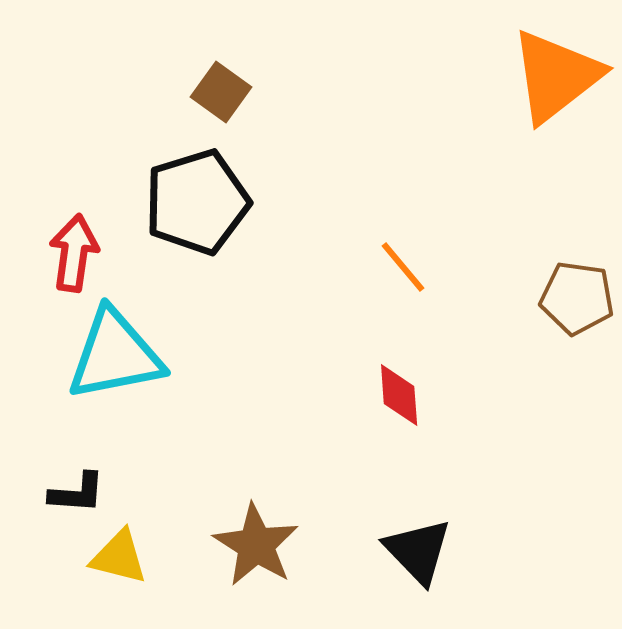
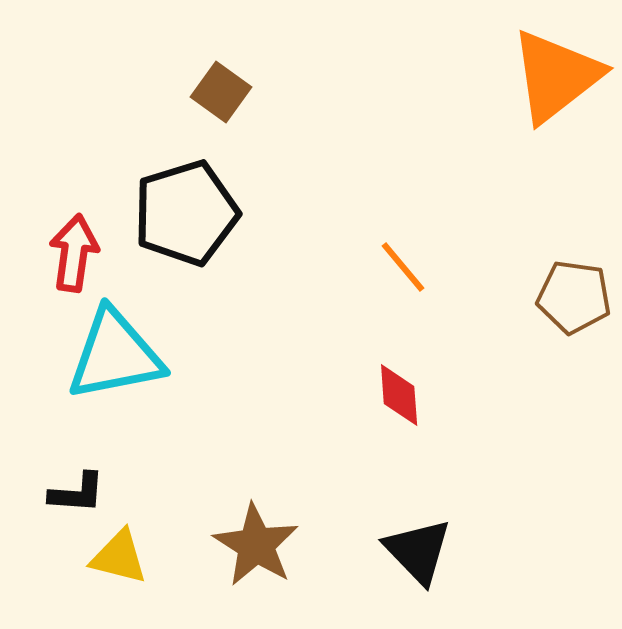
black pentagon: moved 11 px left, 11 px down
brown pentagon: moved 3 px left, 1 px up
